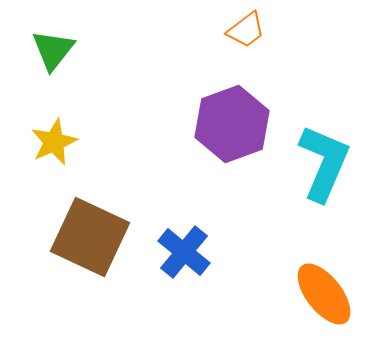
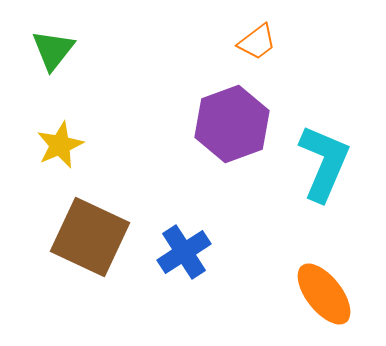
orange trapezoid: moved 11 px right, 12 px down
yellow star: moved 6 px right, 3 px down
blue cross: rotated 18 degrees clockwise
